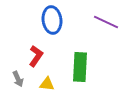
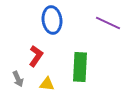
purple line: moved 2 px right, 1 px down
